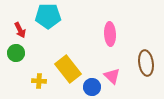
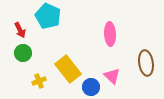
cyan pentagon: rotated 25 degrees clockwise
green circle: moved 7 px right
yellow cross: rotated 24 degrees counterclockwise
blue circle: moved 1 px left
